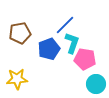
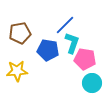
blue pentagon: moved 1 px left, 1 px down; rotated 30 degrees clockwise
yellow star: moved 8 px up
cyan circle: moved 4 px left, 1 px up
